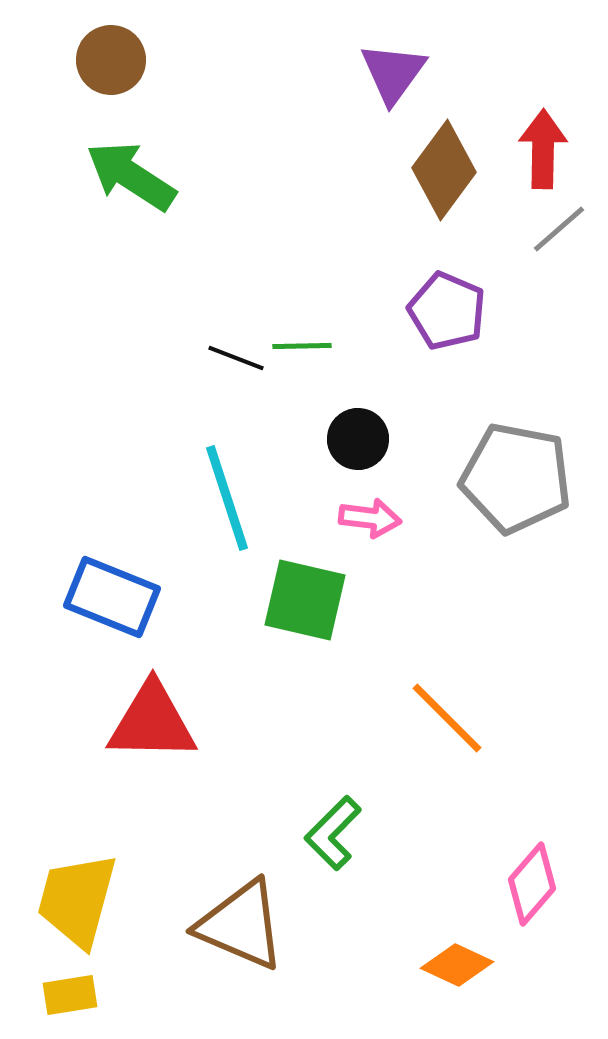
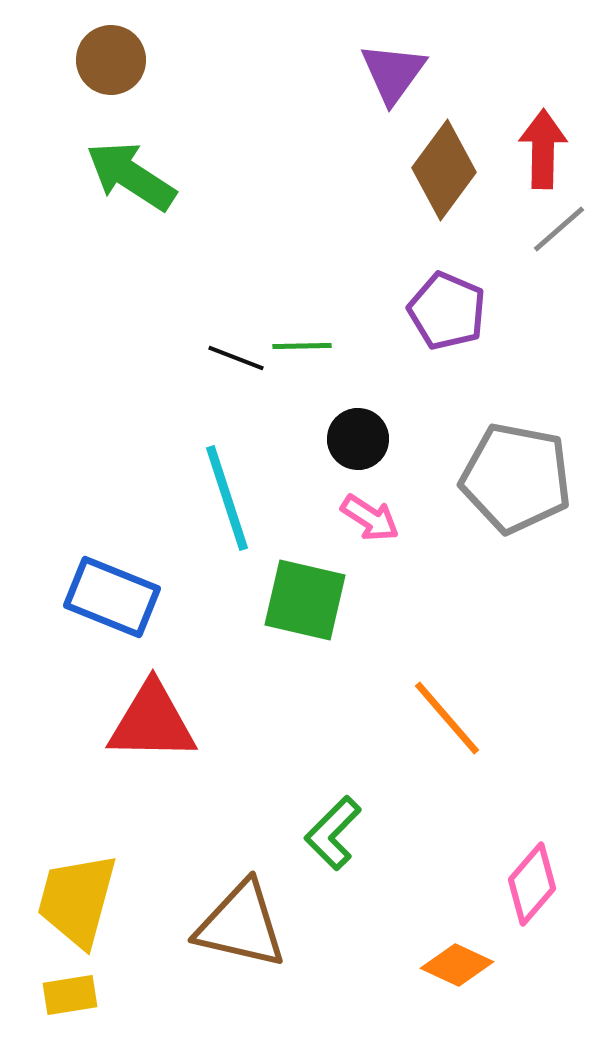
pink arrow: rotated 26 degrees clockwise
orange line: rotated 4 degrees clockwise
brown triangle: rotated 10 degrees counterclockwise
